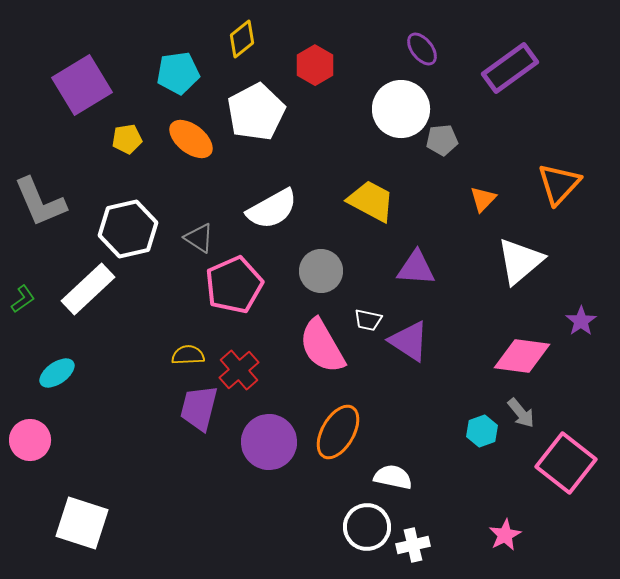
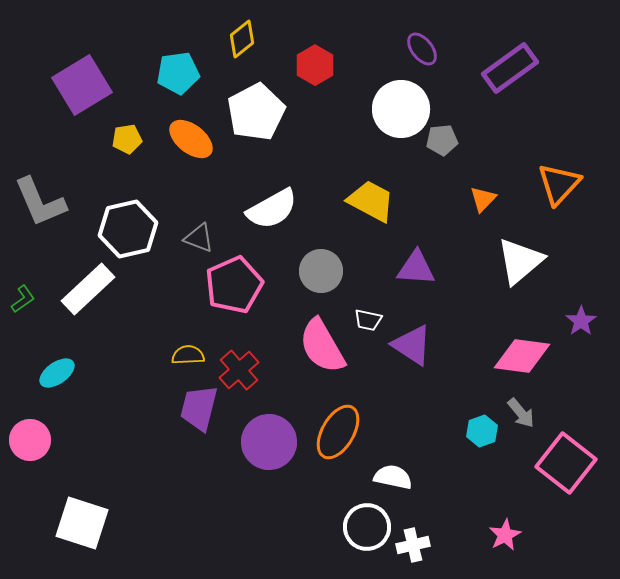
gray triangle at (199, 238): rotated 12 degrees counterclockwise
purple triangle at (409, 341): moved 3 px right, 4 px down
